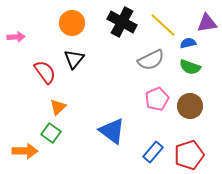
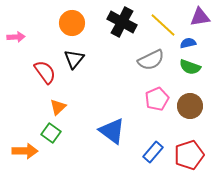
purple triangle: moved 7 px left, 6 px up
